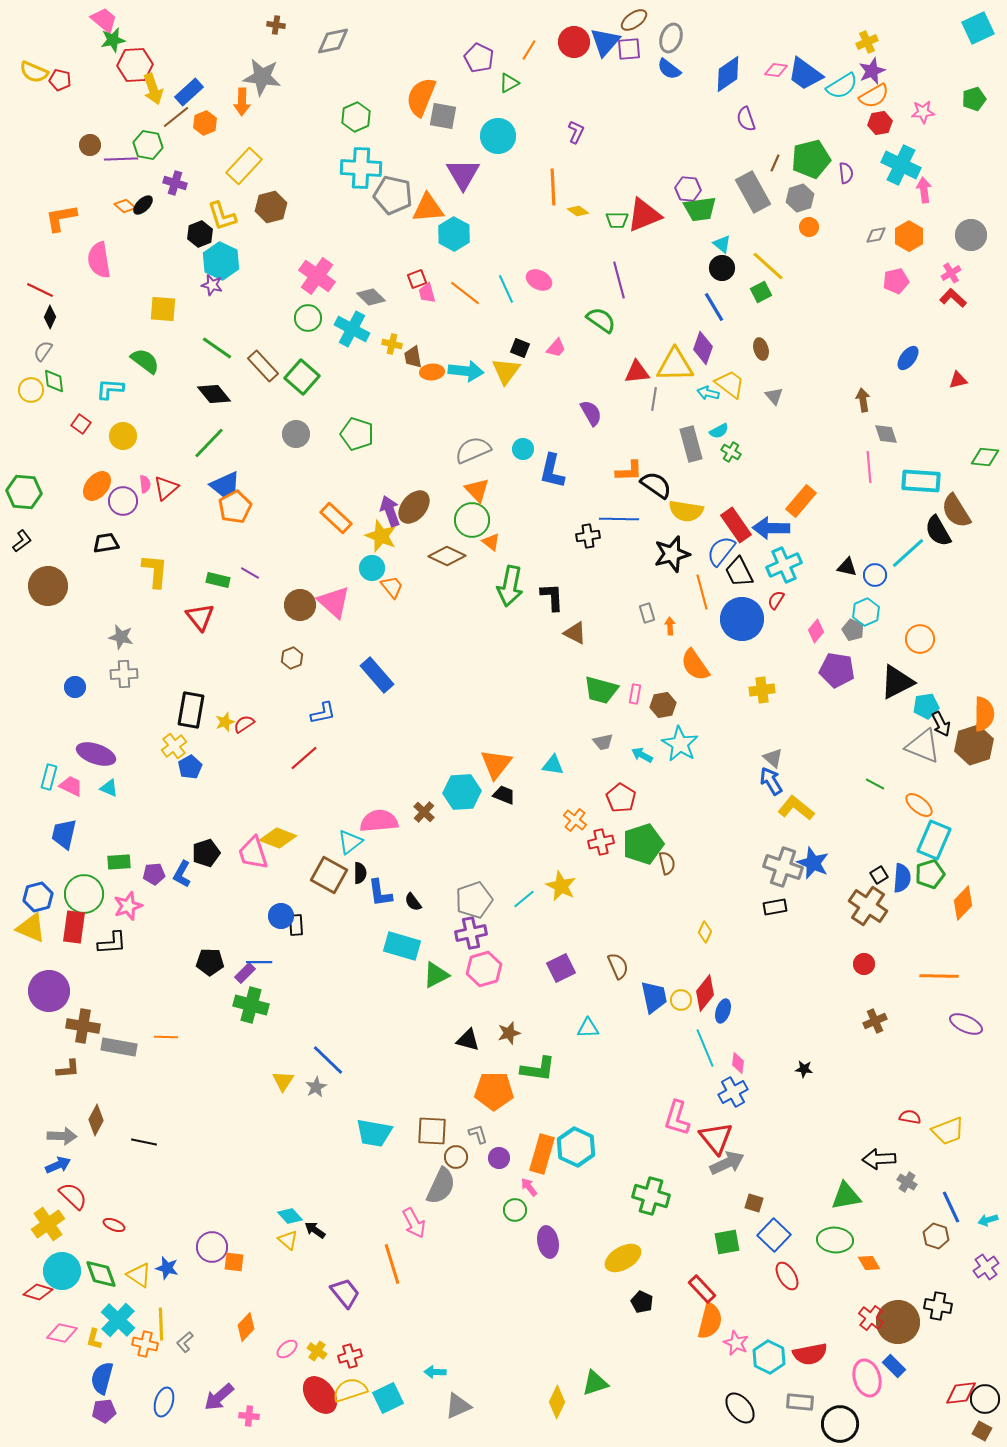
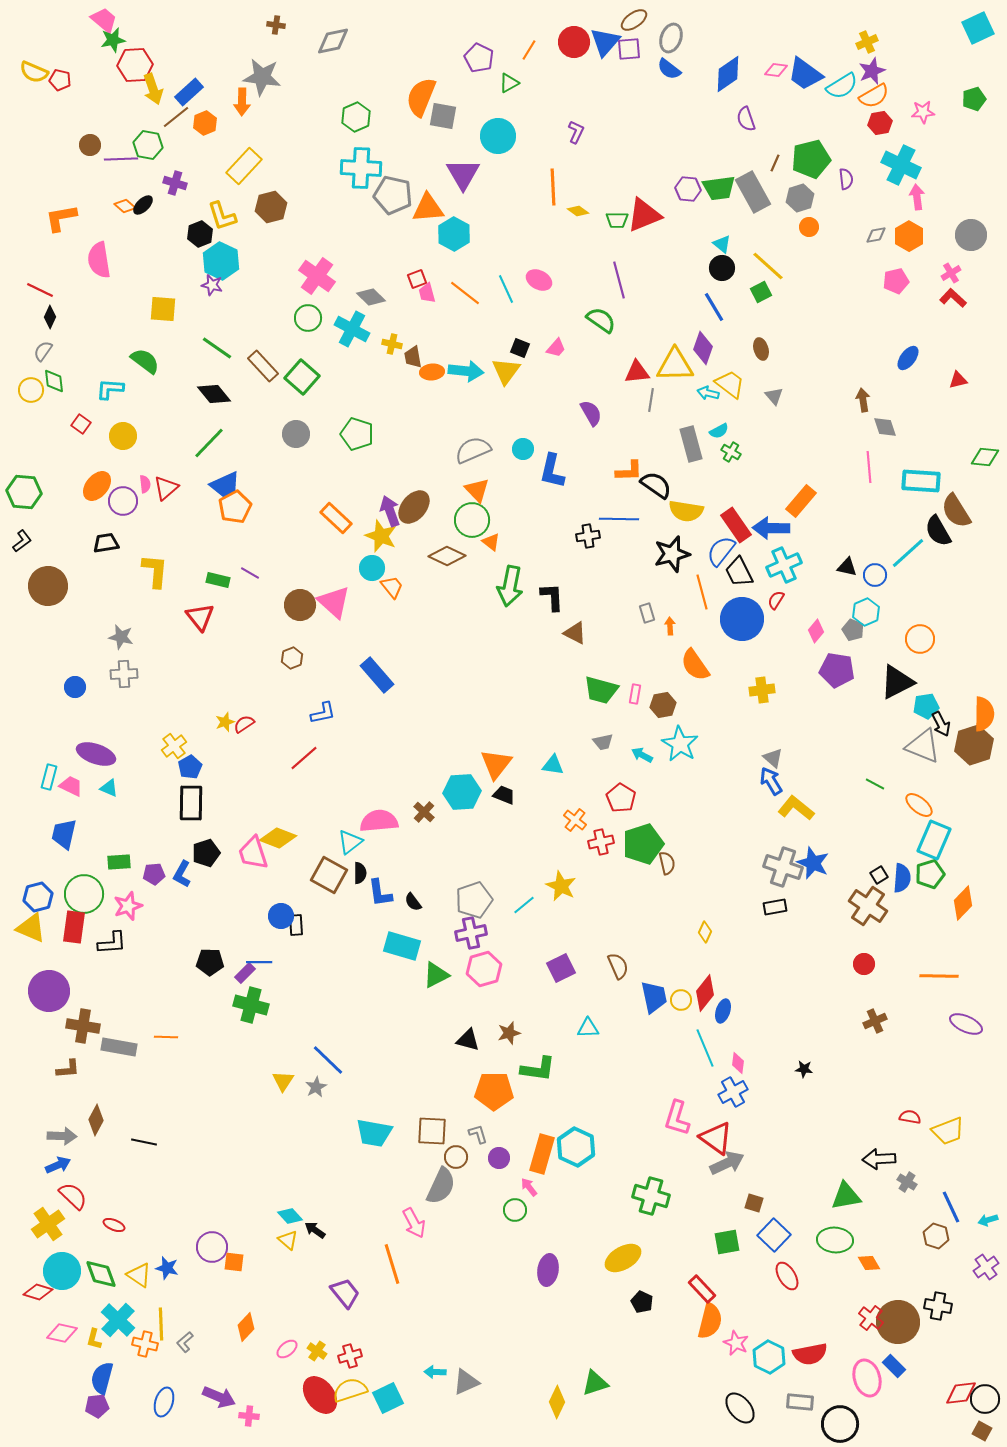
purple semicircle at (846, 173): moved 6 px down
pink arrow at (924, 190): moved 7 px left, 7 px down
green trapezoid at (700, 209): moved 19 px right, 21 px up
gray line at (654, 399): moved 3 px left, 1 px down
gray diamond at (886, 434): moved 1 px left, 7 px up
black rectangle at (191, 710): moved 93 px down; rotated 9 degrees counterclockwise
cyan line at (524, 899): moved 6 px down
red triangle at (716, 1138): rotated 15 degrees counterclockwise
purple ellipse at (548, 1242): moved 28 px down; rotated 20 degrees clockwise
purple arrow at (219, 1397): rotated 116 degrees counterclockwise
gray triangle at (458, 1406): moved 8 px right, 24 px up
purple pentagon at (104, 1411): moved 7 px left, 5 px up
